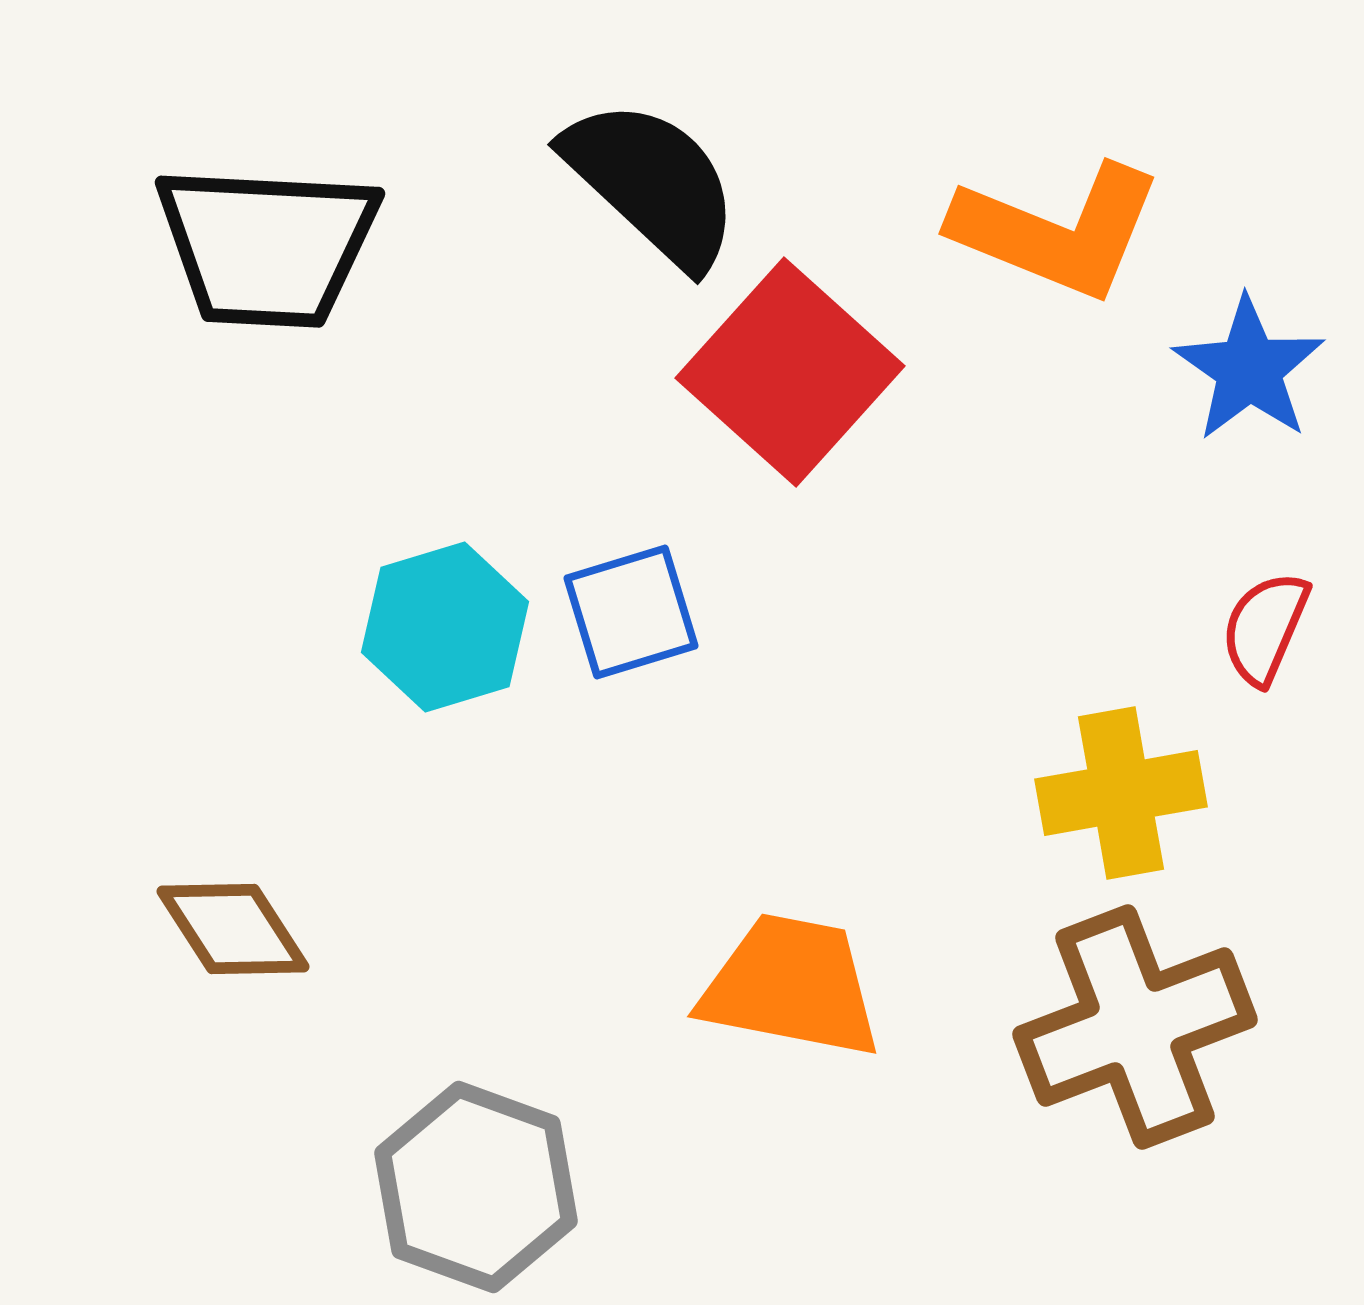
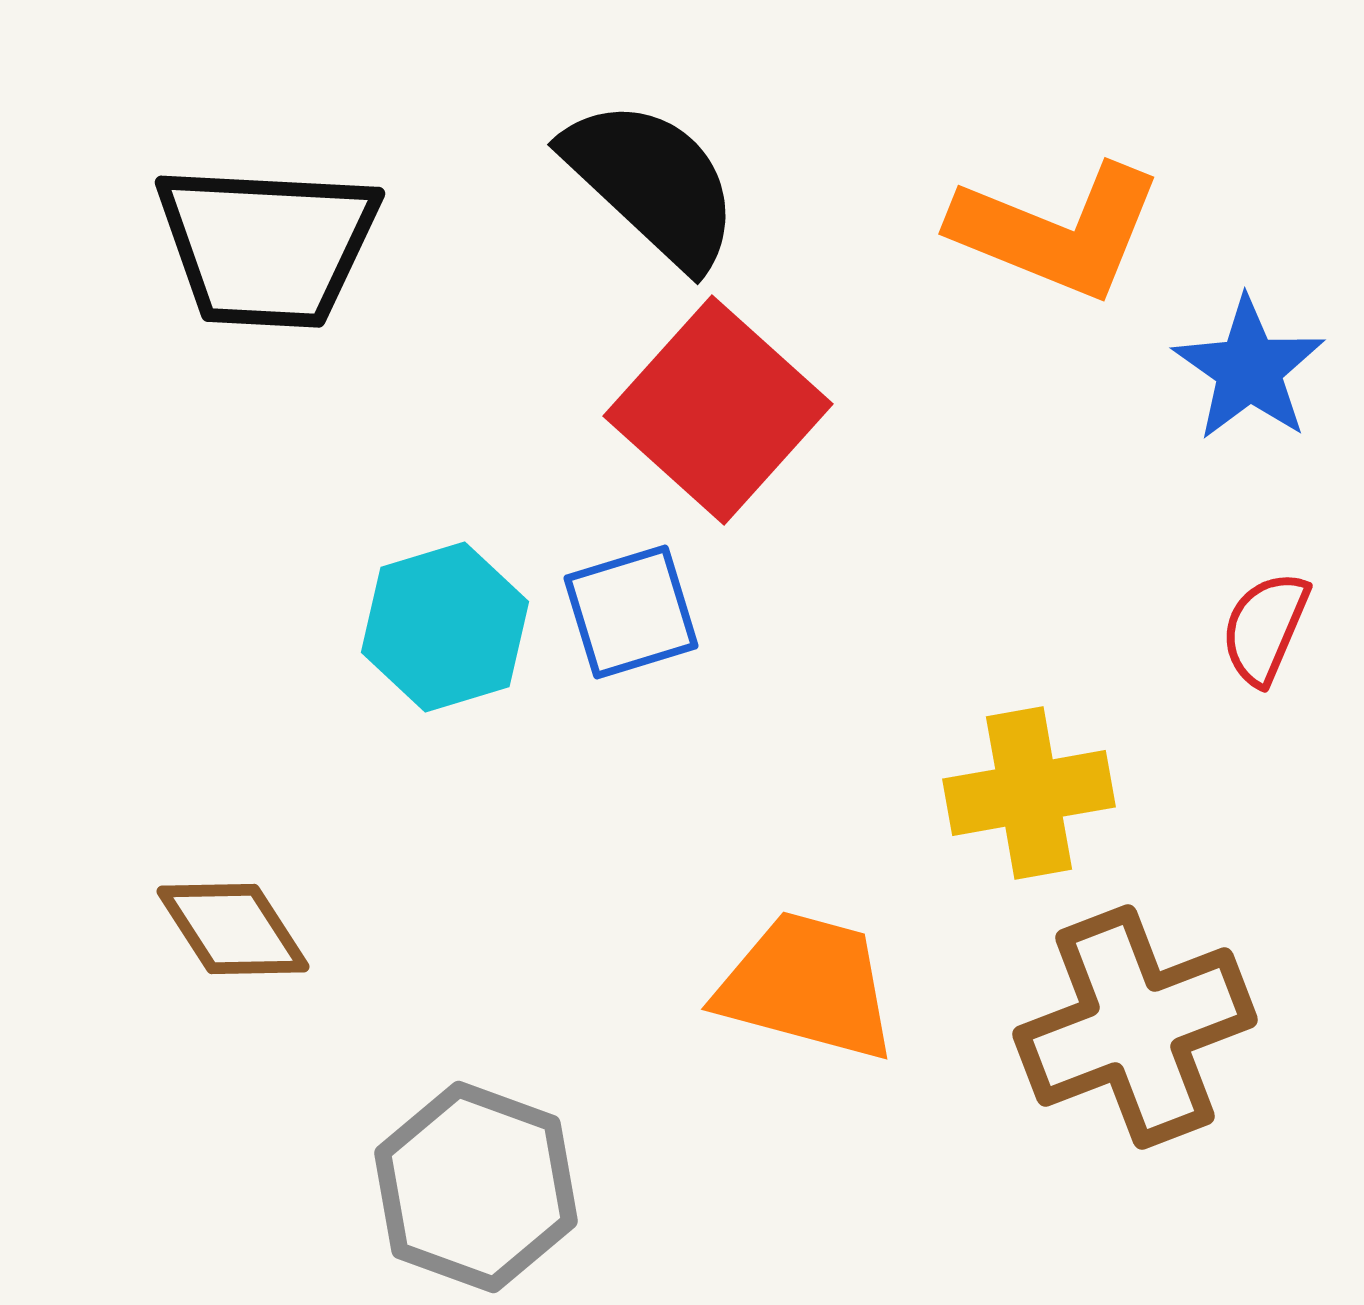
red square: moved 72 px left, 38 px down
yellow cross: moved 92 px left
orange trapezoid: moved 16 px right; rotated 4 degrees clockwise
